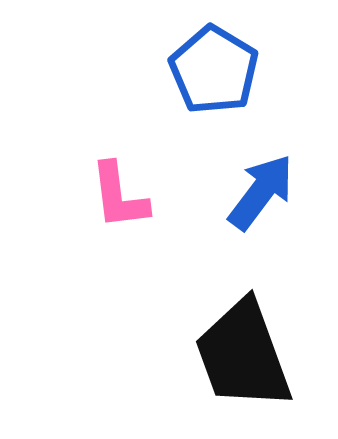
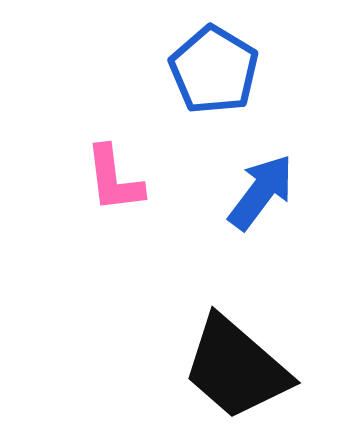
pink L-shape: moved 5 px left, 17 px up
black trapezoid: moved 7 px left, 13 px down; rotated 29 degrees counterclockwise
